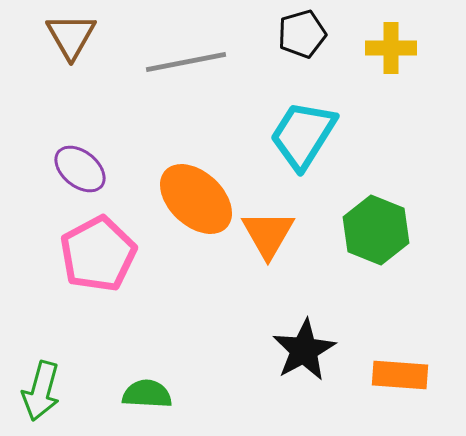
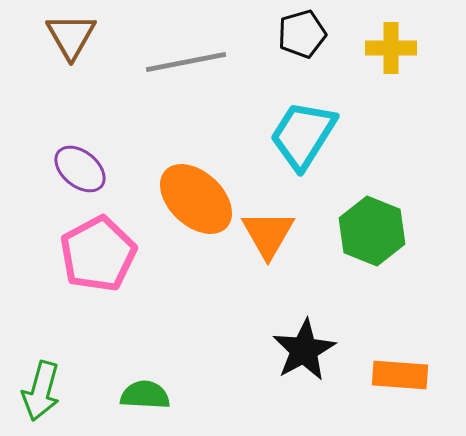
green hexagon: moved 4 px left, 1 px down
green semicircle: moved 2 px left, 1 px down
